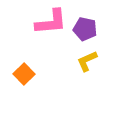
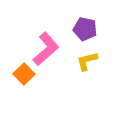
pink L-shape: moved 5 px left, 27 px down; rotated 36 degrees counterclockwise
yellow L-shape: rotated 10 degrees clockwise
